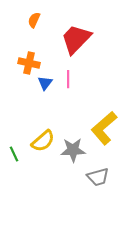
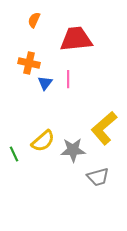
red trapezoid: rotated 40 degrees clockwise
